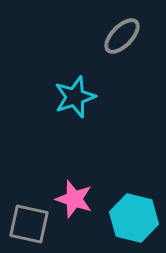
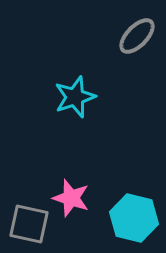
gray ellipse: moved 15 px right
pink star: moved 3 px left, 1 px up
